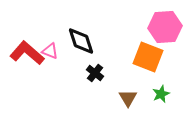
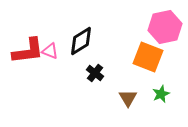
pink hexagon: rotated 8 degrees counterclockwise
black diamond: rotated 76 degrees clockwise
red L-shape: moved 1 px right, 2 px up; rotated 132 degrees clockwise
